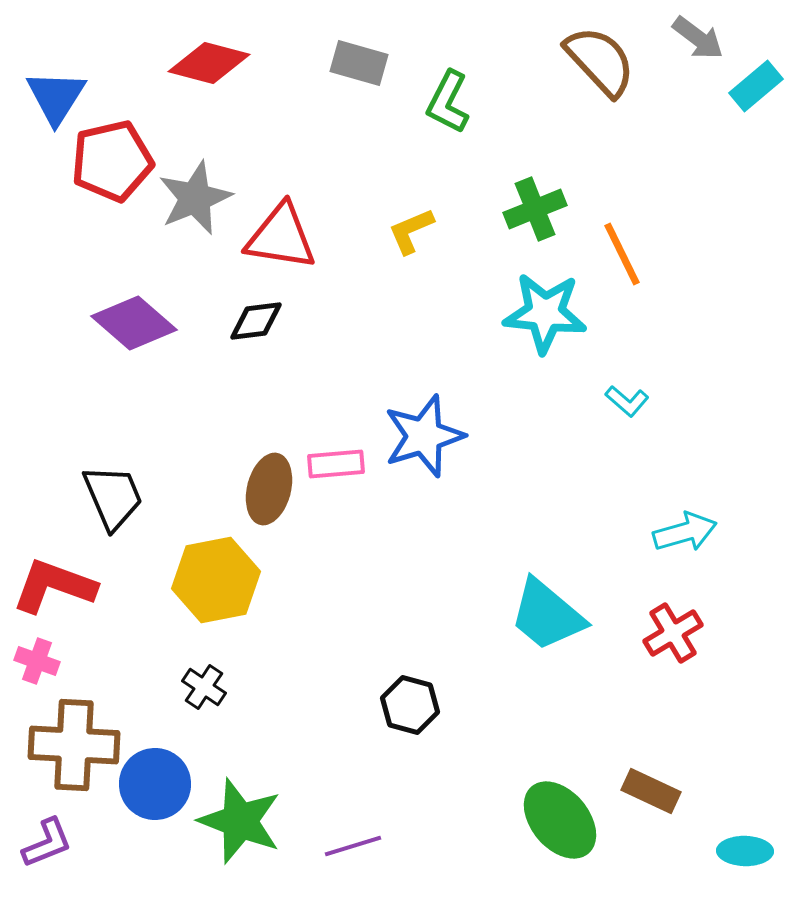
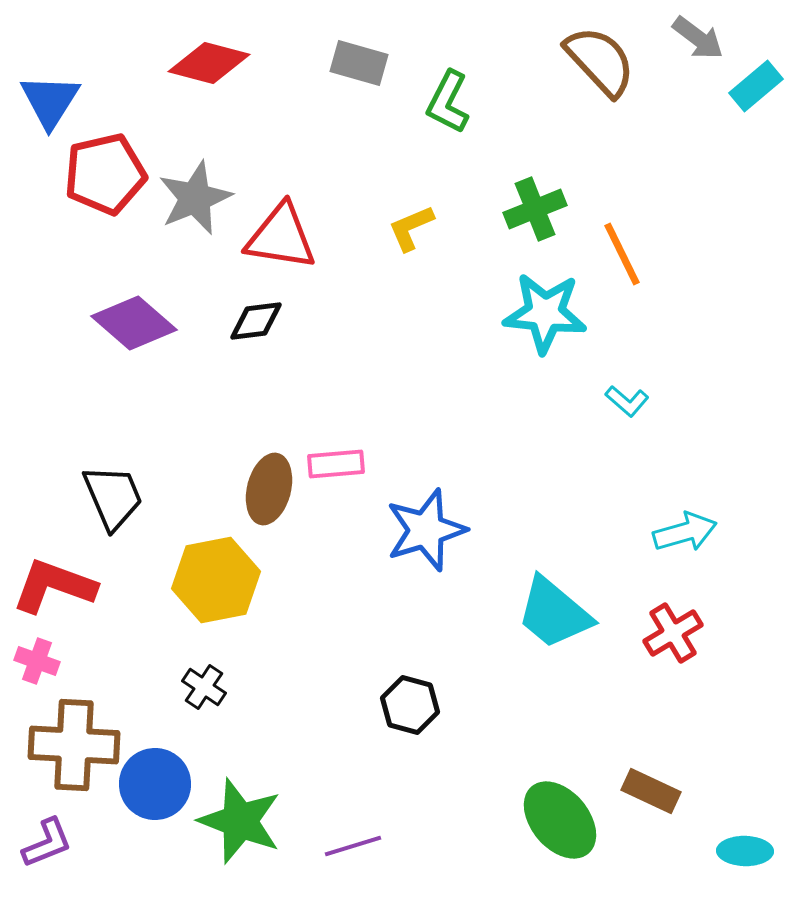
blue triangle: moved 6 px left, 4 px down
red pentagon: moved 7 px left, 13 px down
yellow L-shape: moved 3 px up
blue star: moved 2 px right, 94 px down
cyan trapezoid: moved 7 px right, 2 px up
